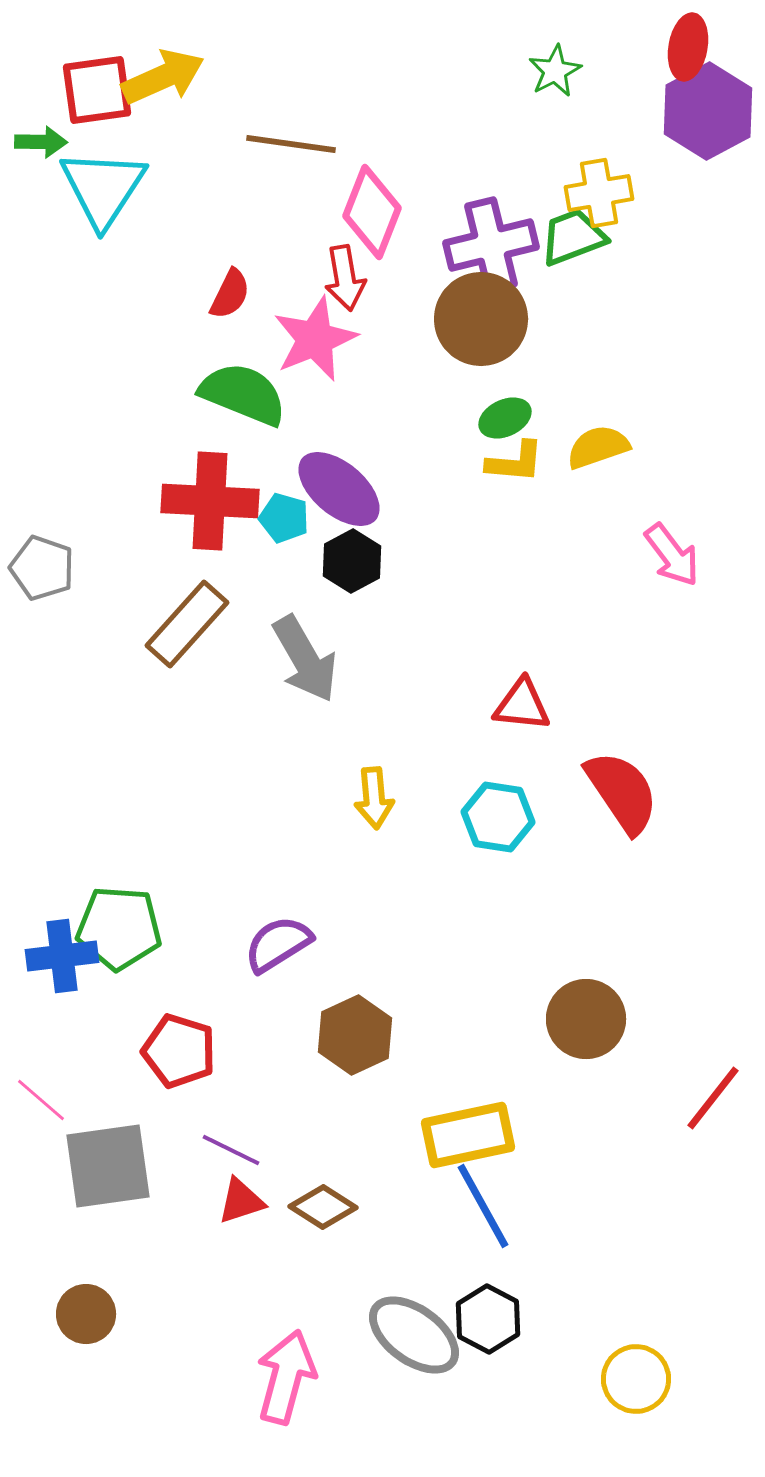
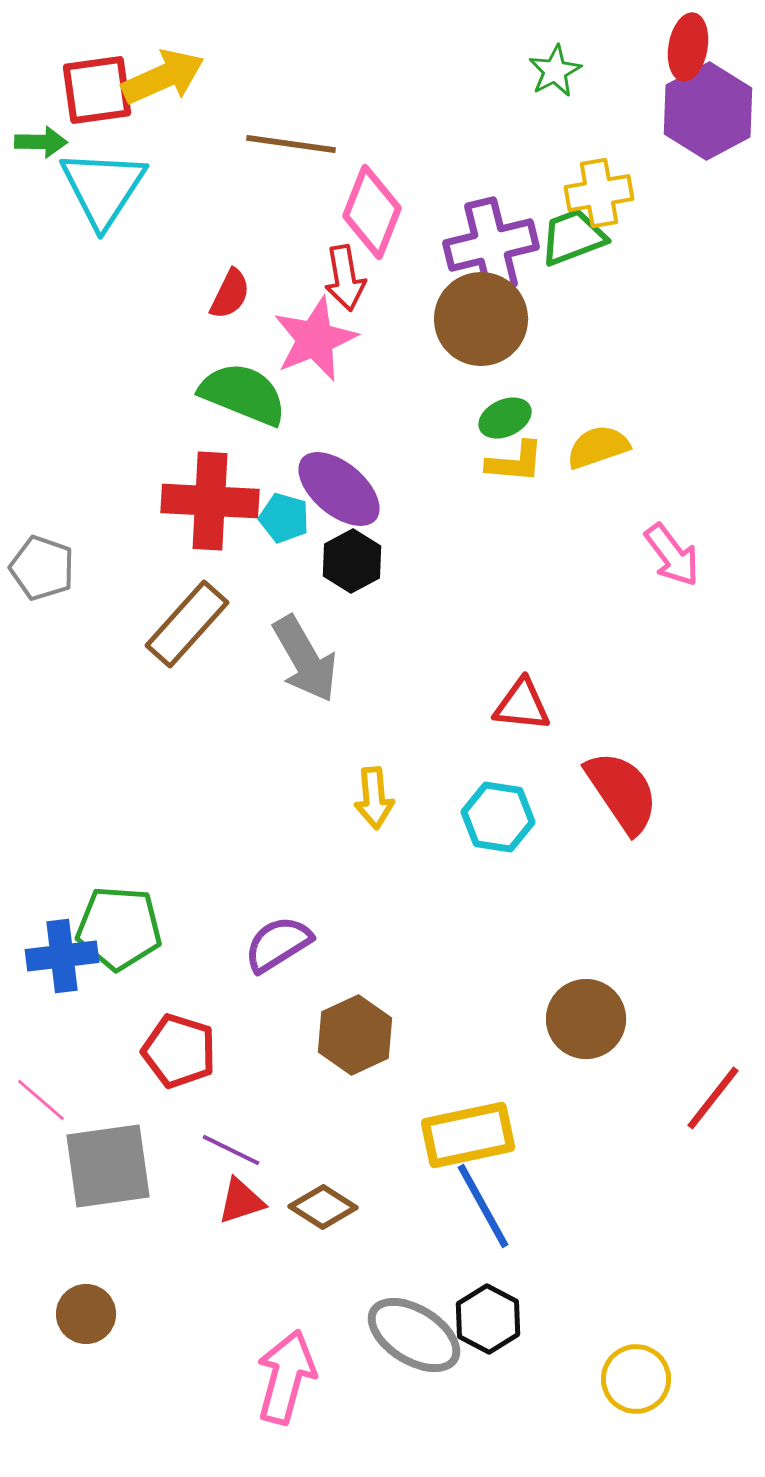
gray ellipse at (414, 1335): rotated 4 degrees counterclockwise
